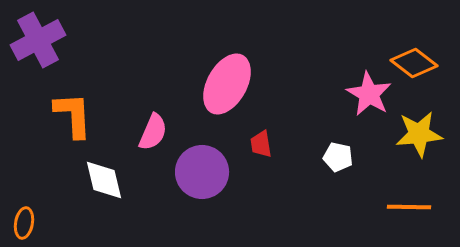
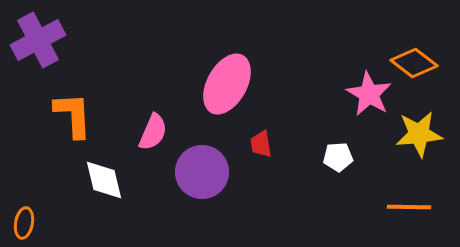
white pentagon: rotated 16 degrees counterclockwise
